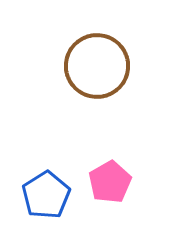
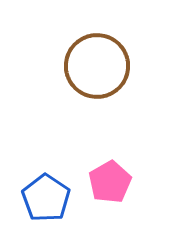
blue pentagon: moved 3 px down; rotated 6 degrees counterclockwise
